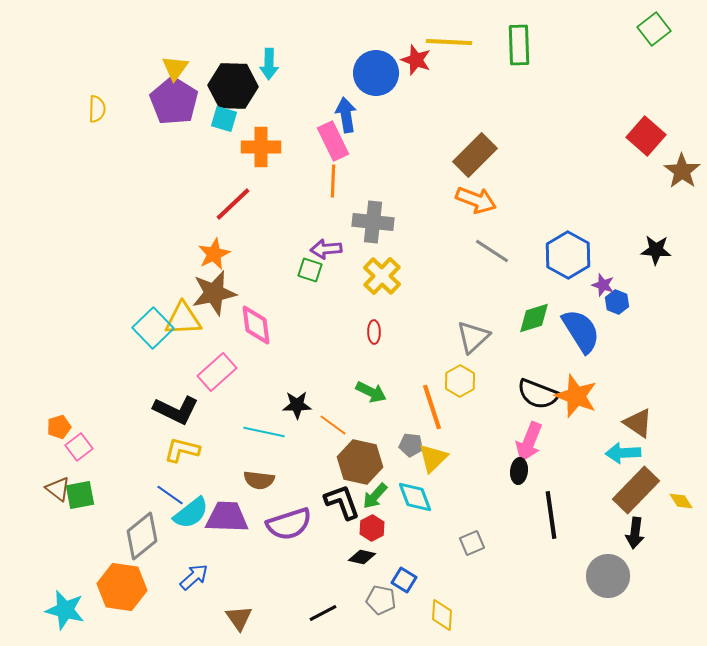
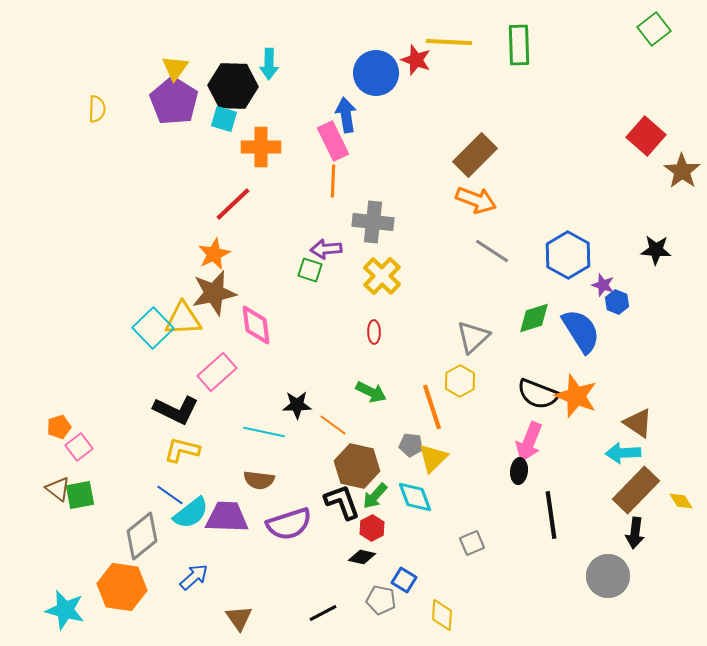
brown hexagon at (360, 462): moved 3 px left, 4 px down
